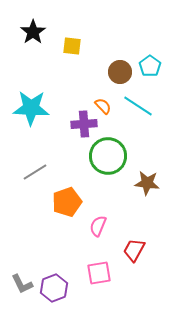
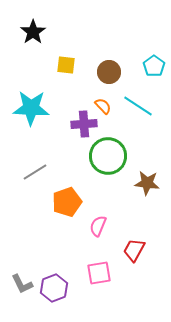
yellow square: moved 6 px left, 19 px down
cyan pentagon: moved 4 px right
brown circle: moved 11 px left
